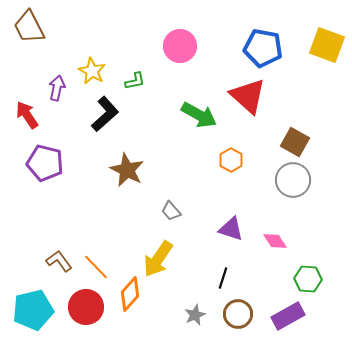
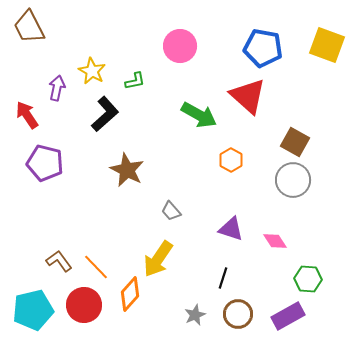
red circle: moved 2 px left, 2 px up
